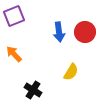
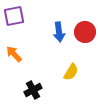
purple square: rotated 10 degrees clockwise
black cross: rotated 30 degrees clockwise
